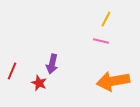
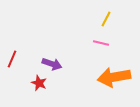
pink line: moved 2 px down
purple arrow: rotated 84 degrees counterclockwise
red line: moved 12 px up
orange arrow: moved 1 px right, 4 px up
